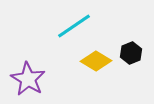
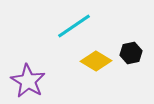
black hexagon: rotated 10 degrees clockwise
purple star: moved 2 px down
